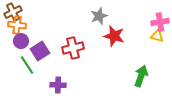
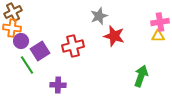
orange cross: moved 5 px left, 3 px down
yellow triangle: moved 1 px right; rotated 16 degrees counterclockwise
red cross: moved 2 px up
